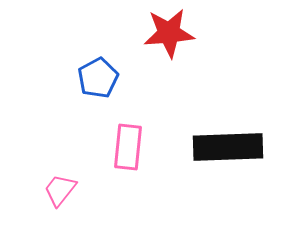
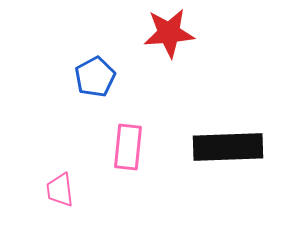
blue pentagon: moved 3 px left, 1 px up
pink trapezoid: rotated 45 degrees counterclockwise
